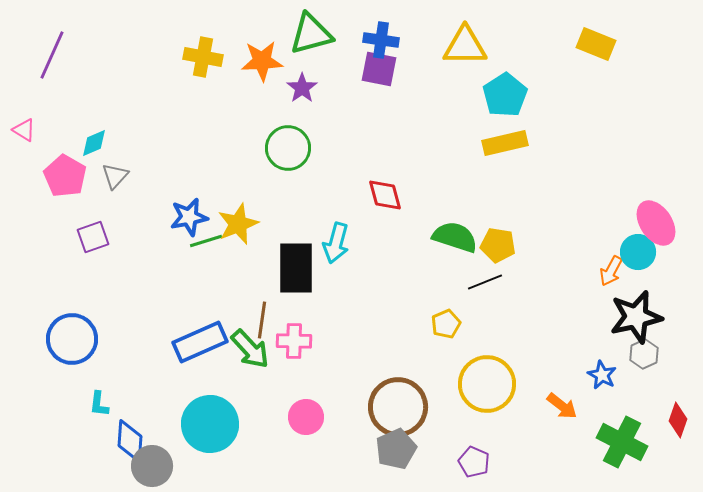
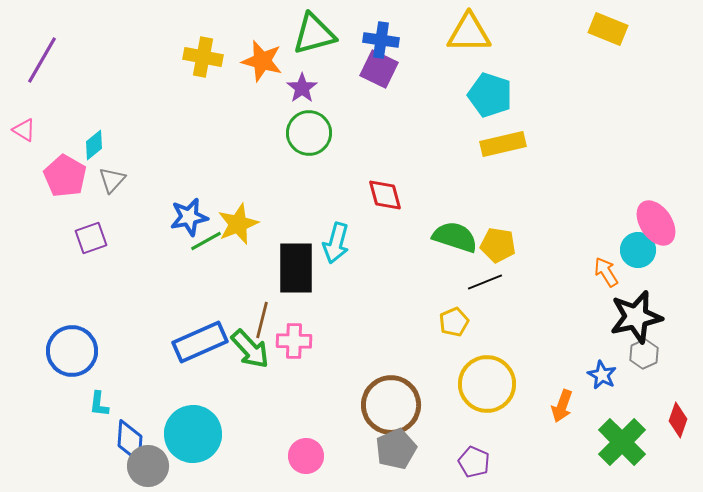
green triangle at (311, 34): moved 3 px right
yellow rectangle at (596, 44): moved 12 px right, 15 px up
yellow triangle at (465, 46): moved 4 px right, 13 px up
purple line at (52, 55): moved 10 px left, 5 px down; rotated 6 degrees clockwise
orange star at (262, 61): rotated 18 degrees clockwise
purple square at (379, 69): rotated 15 degrees clockwise
cyan pentagon at (505, 95): moved 15 px left; rotated 21 degrees counterclockwise
cyan diamond at (94, 143): moved 2 px down; rotated 16 degrees counterclockwise
yellow rectangle at (505, 143): moved 2 px left, 1 px down
green circle at (288, 148): moved 21 px right, 15 px up
gray triangle at (115, 176): moved 3 px left, 4 px down
purple square at (93, 237): moved 2 px left, 1 px down
green line at (206, 241): rotated 12 degrees counterclockwise
cyan circle at (638, 252): moved 2 px up
orange arrow at (611, 271): moved 5 px left, 1 px down; rotated 120 degrees clockwise
brown line at (262, 320): rotated 6 degrees clockwise
yellow pentagon at (446, 324): moved 8 px right, 2 px up
blue circle at (72, 339): moved 12 px down
orange arrow at (562, 406): rotated 72 degrees clockwise
brown circle at (398, 407): moved 7 px left, 2 px up
pink circle at (306, 417): moved 39 px down
cyan circle at (210, 424): moved 17 px left, 10 px down
green cross at (622, 442): rotated 18 degrees clockwise
gray circle at (152, 466): moved 4 px left
